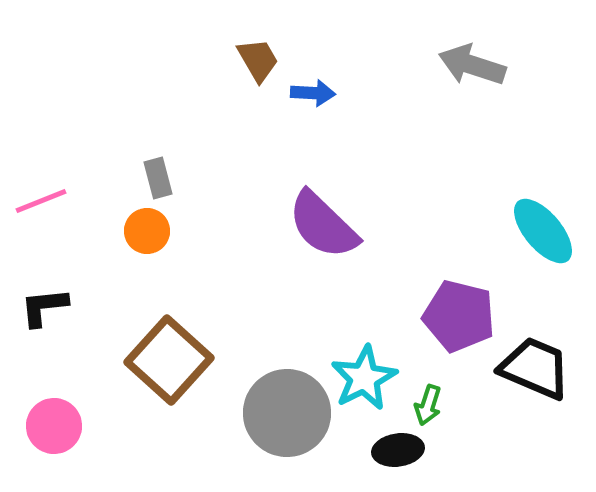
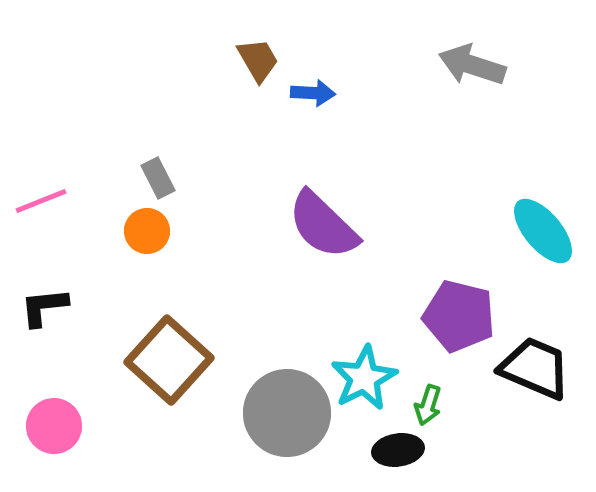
gray rectangle: rotated 12 degrees counterclockwise
